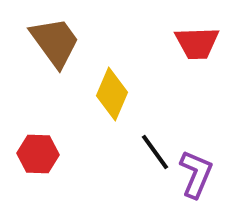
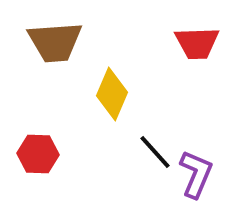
brown trapezoid: rotated 122 degrees clockwise
black line: rotated 6 degrees counterclockwise
